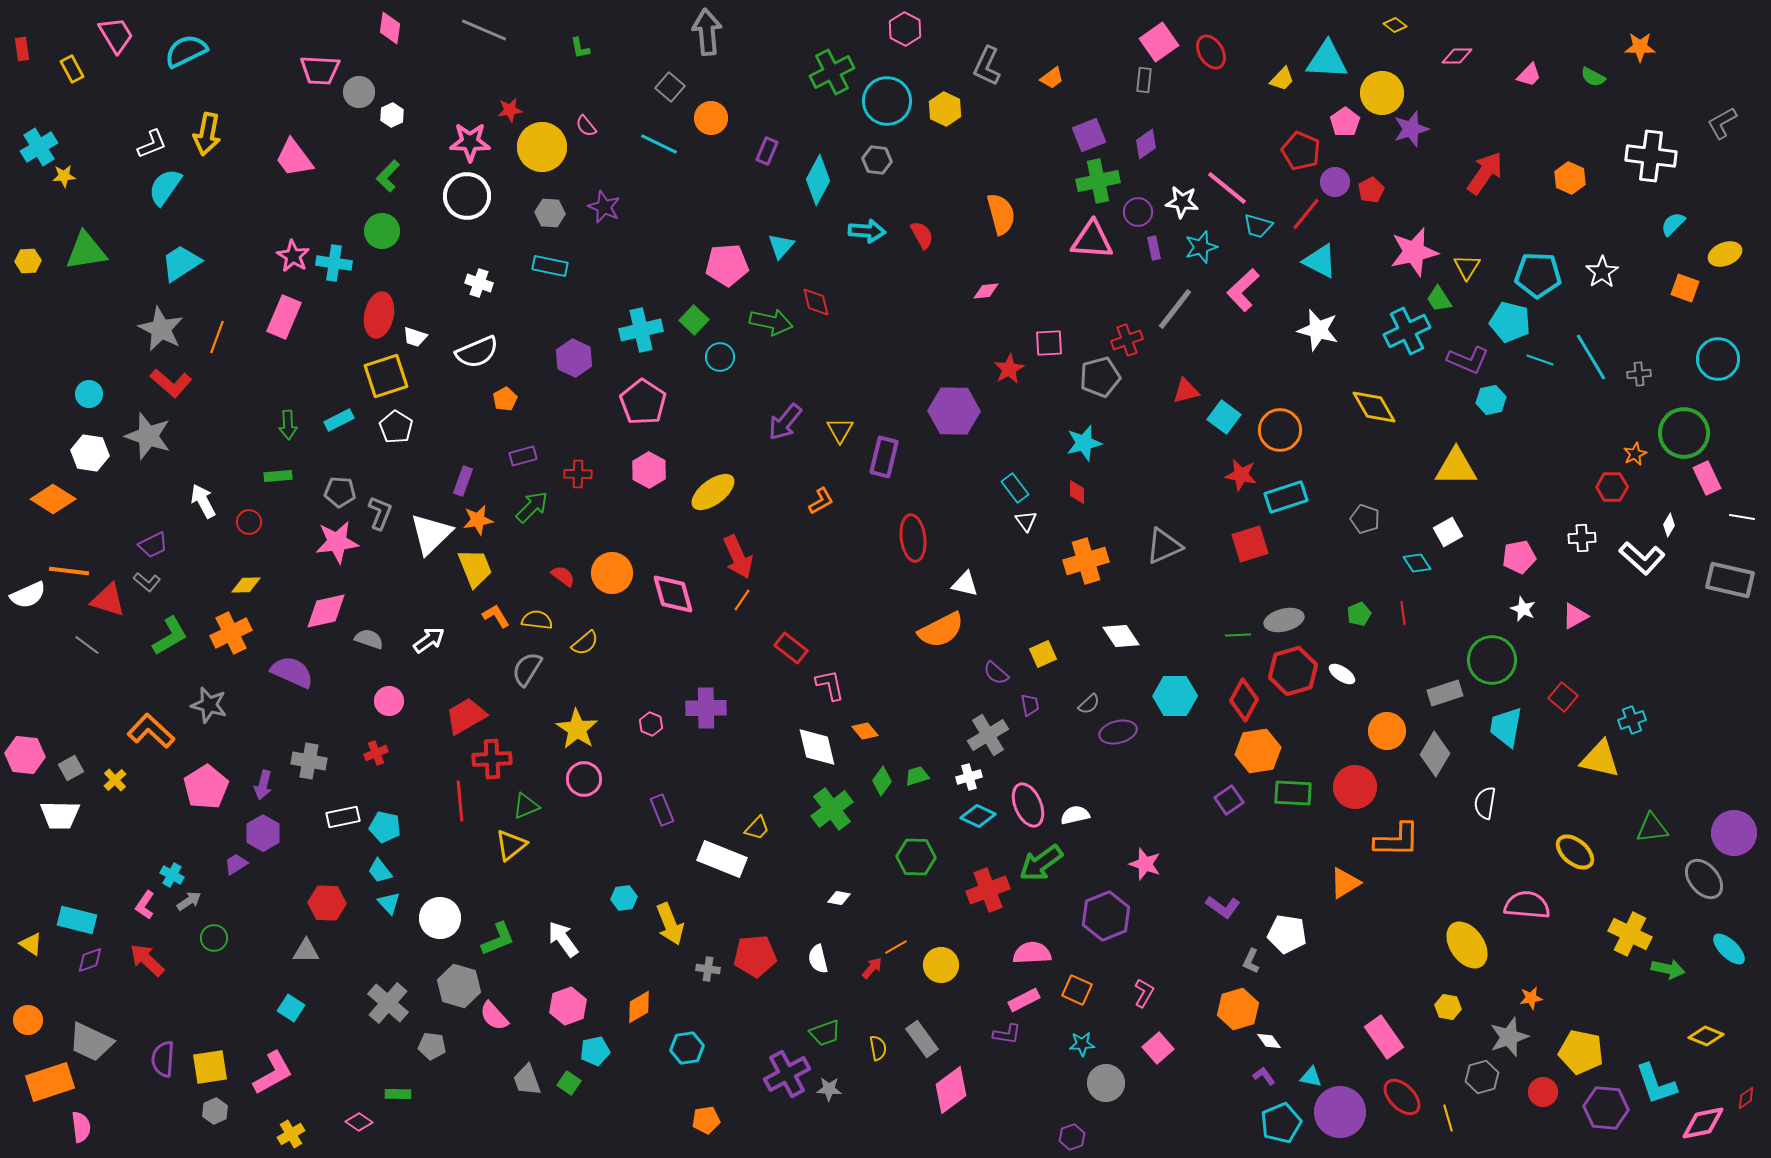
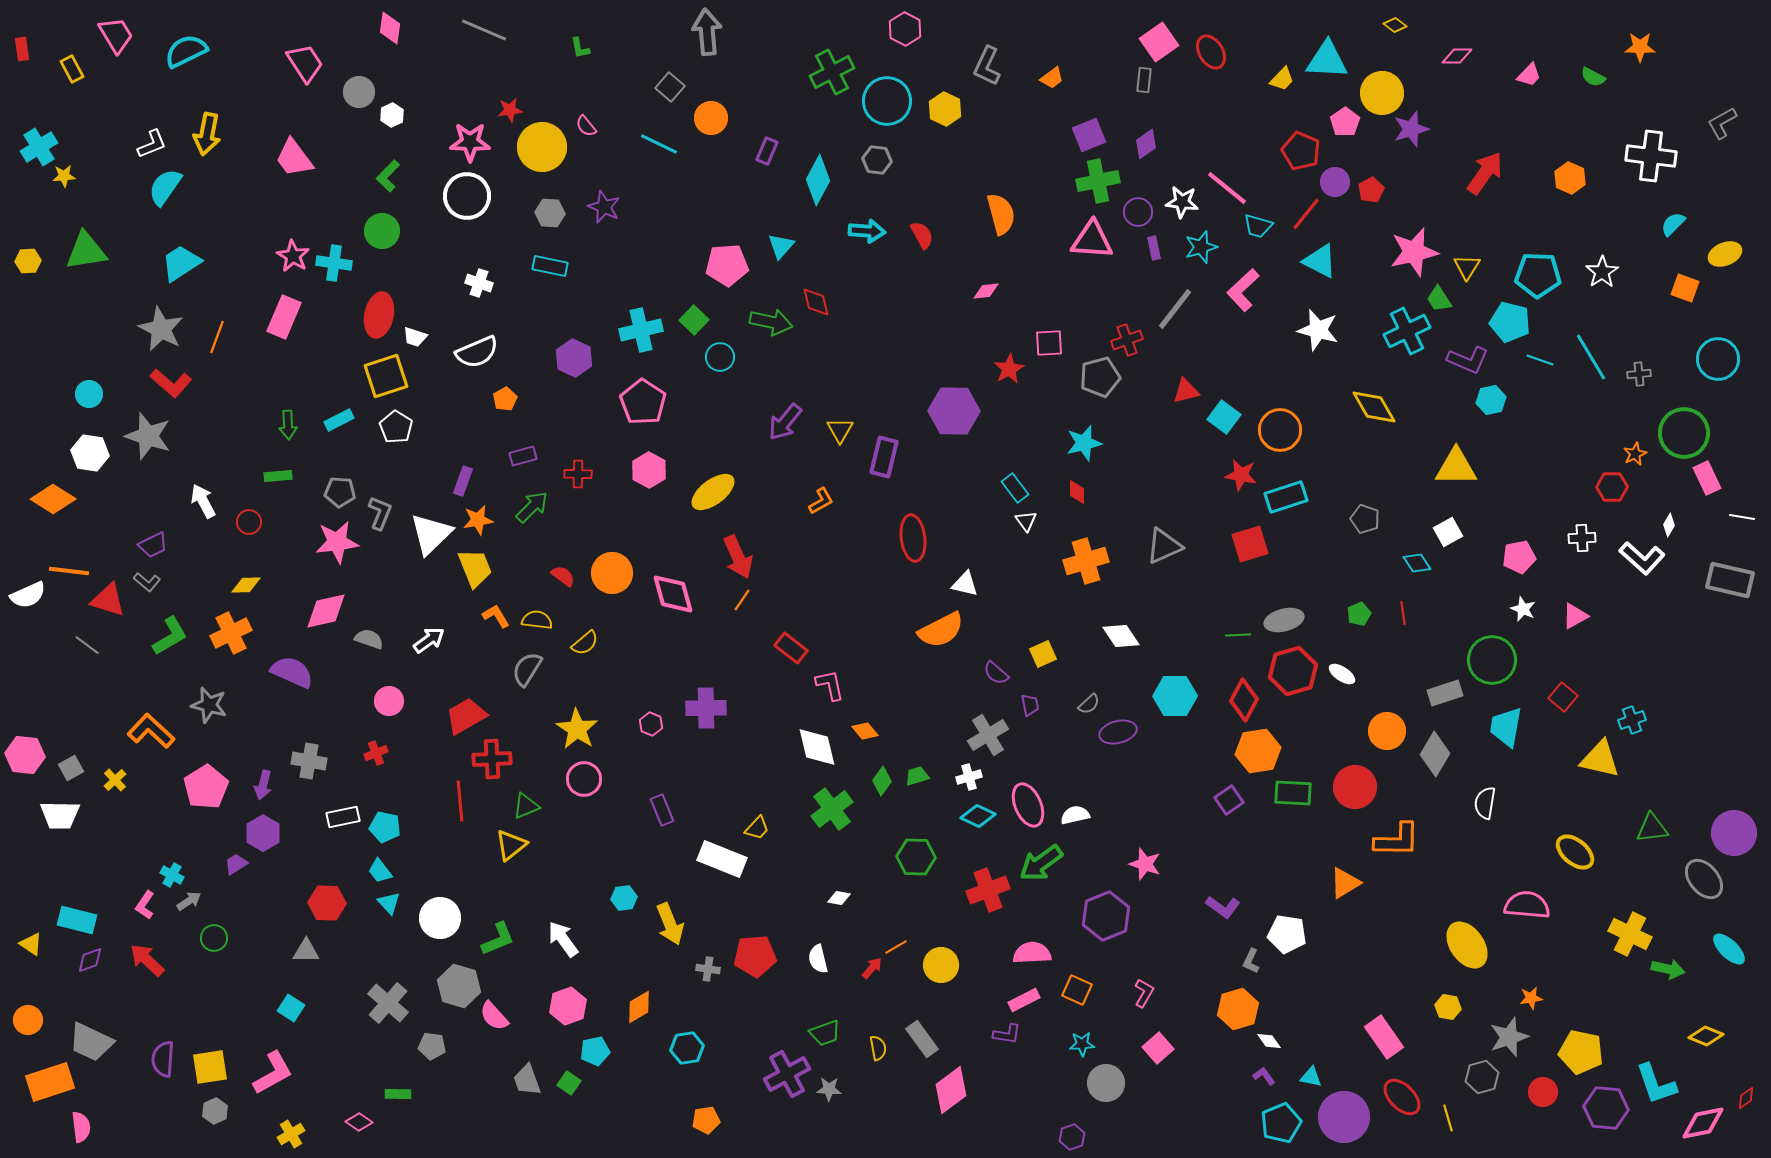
pink trapezoid at (320, 70): moved 15 px left, 7 px up; rotated 126 degrees counterclockwise
purple circle at (1340, 1112): moved 4 px right, 5 px down
